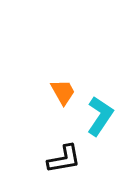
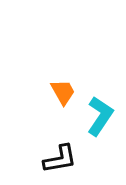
black L-shape: moved 4 px left
